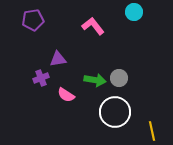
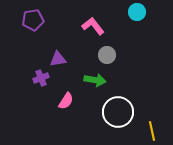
cyan circle: moved 3 px right
gray circle: moved 12 px left, 23 px up
pink semicircle: moved 6 px down; rotated 90 degrees counterclockwise
white circle: moved 3 px right
